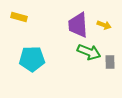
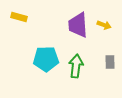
green arrow: moved 13 px left, 14 px down; rotated 105 degrees counterclockwise
cyan pentagon: moved 14 px right
